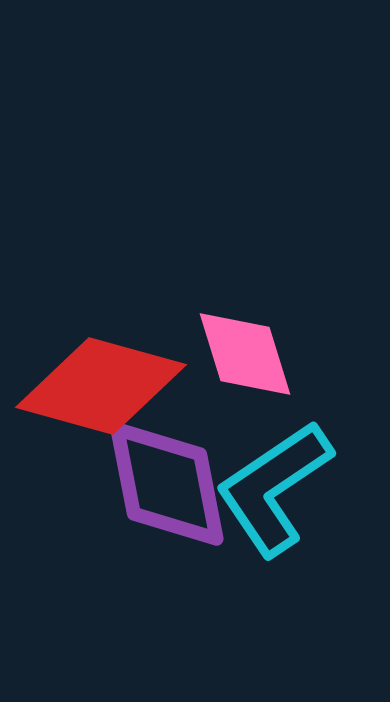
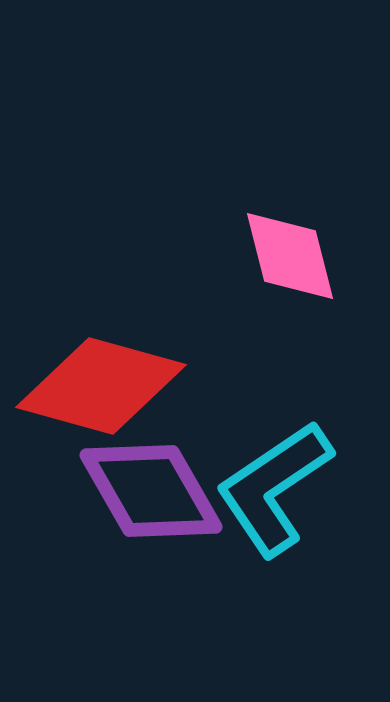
pink diamond: moved 45 px right, 98 px up; rotated 3 degrees clockwise
purple diamond: moved 16 px left, 7 px down; rotated 19 degrees counterclockwise
